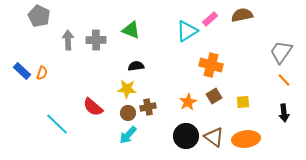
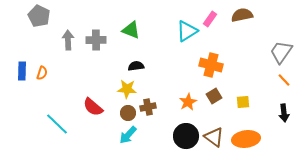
pink rectangle: rotated 14 degrees counterclockwise
blue rectangle: rotated 48 degrees clockwise
